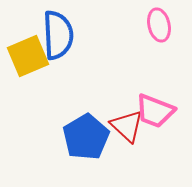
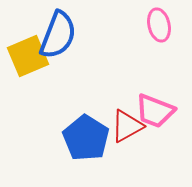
blue semicircle: rotated 24 degrees clockwise
red triangle: rotated 48 degrees clockwise
blue pentagon: moved 1 px down; rotated 9 degrees counterclockwise
